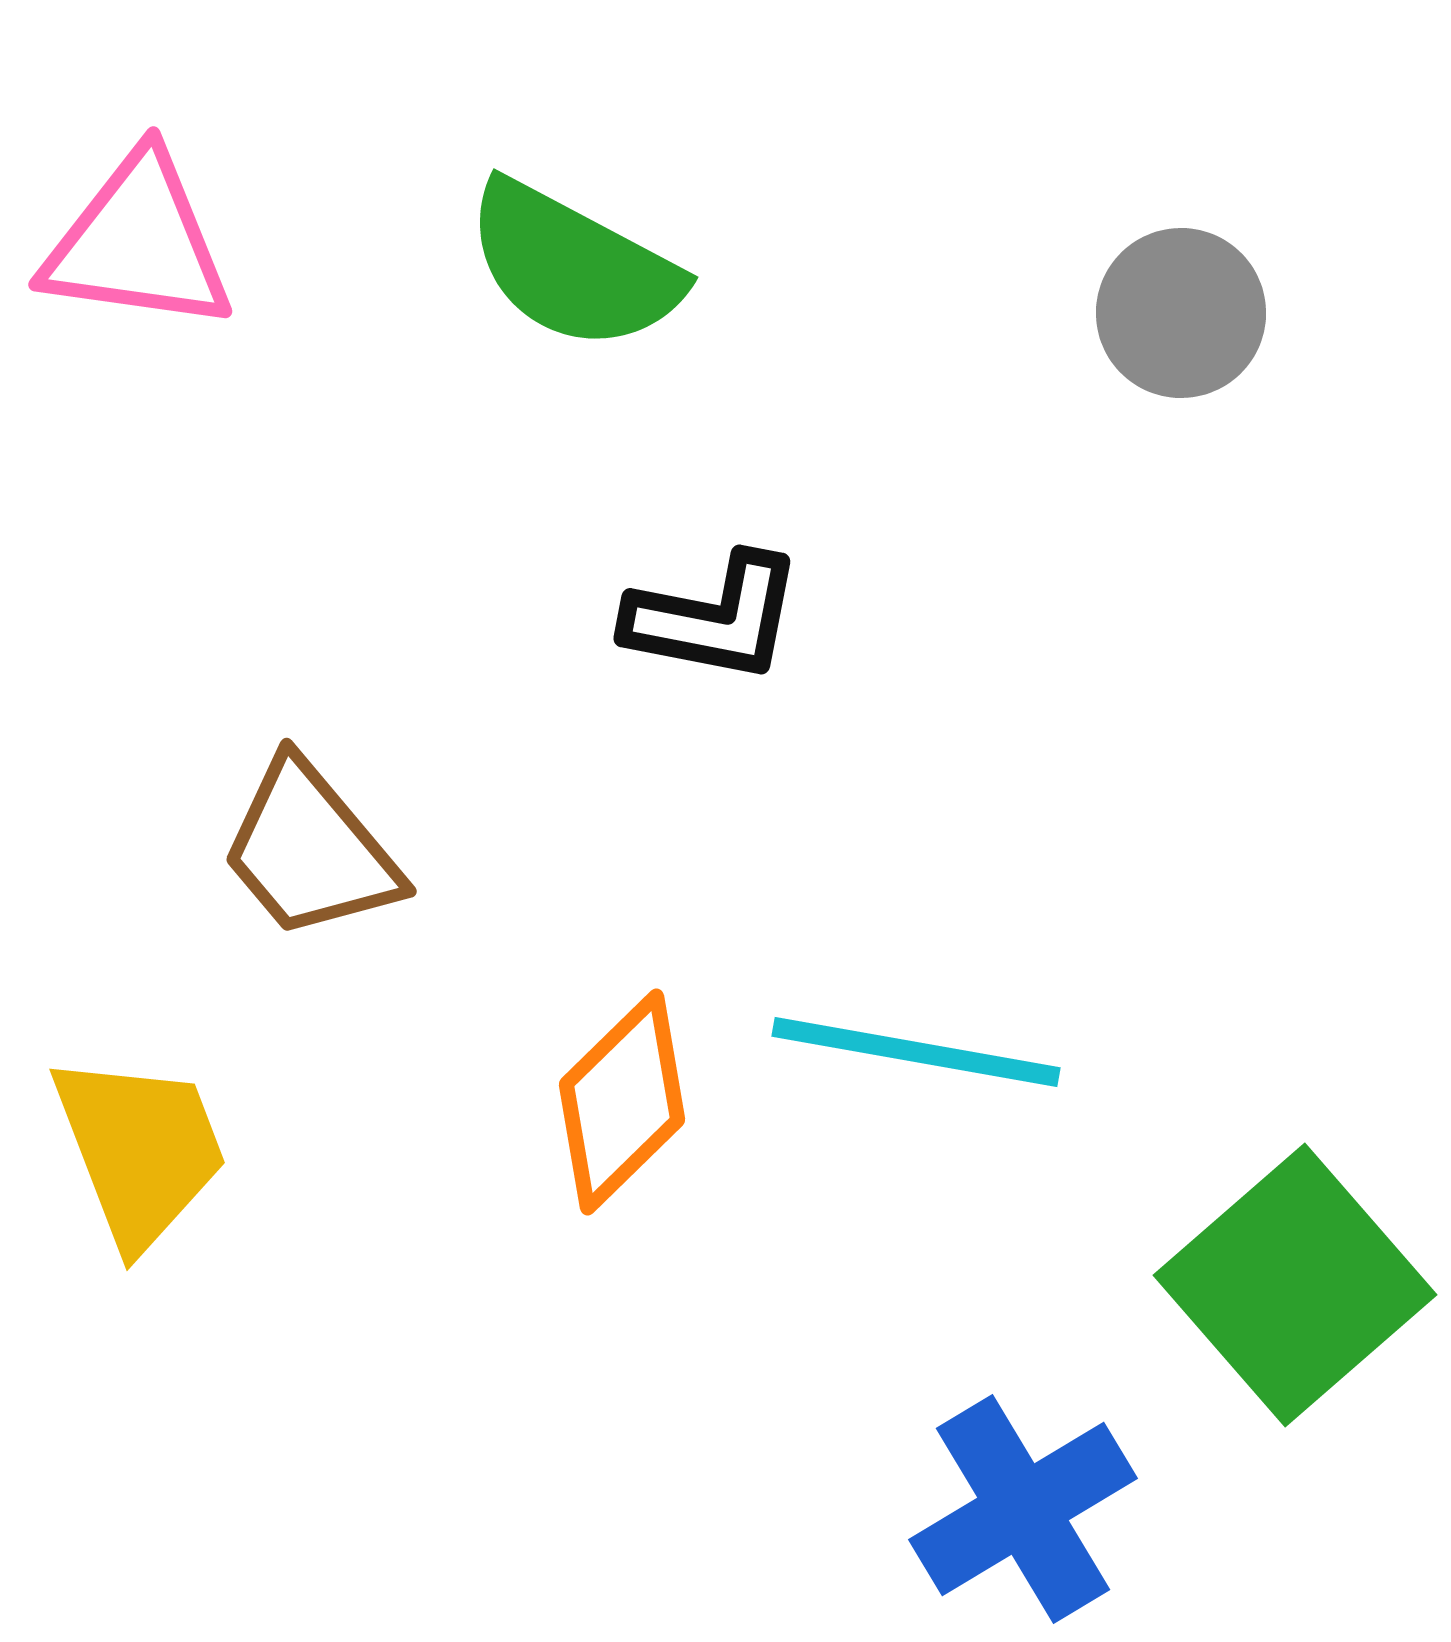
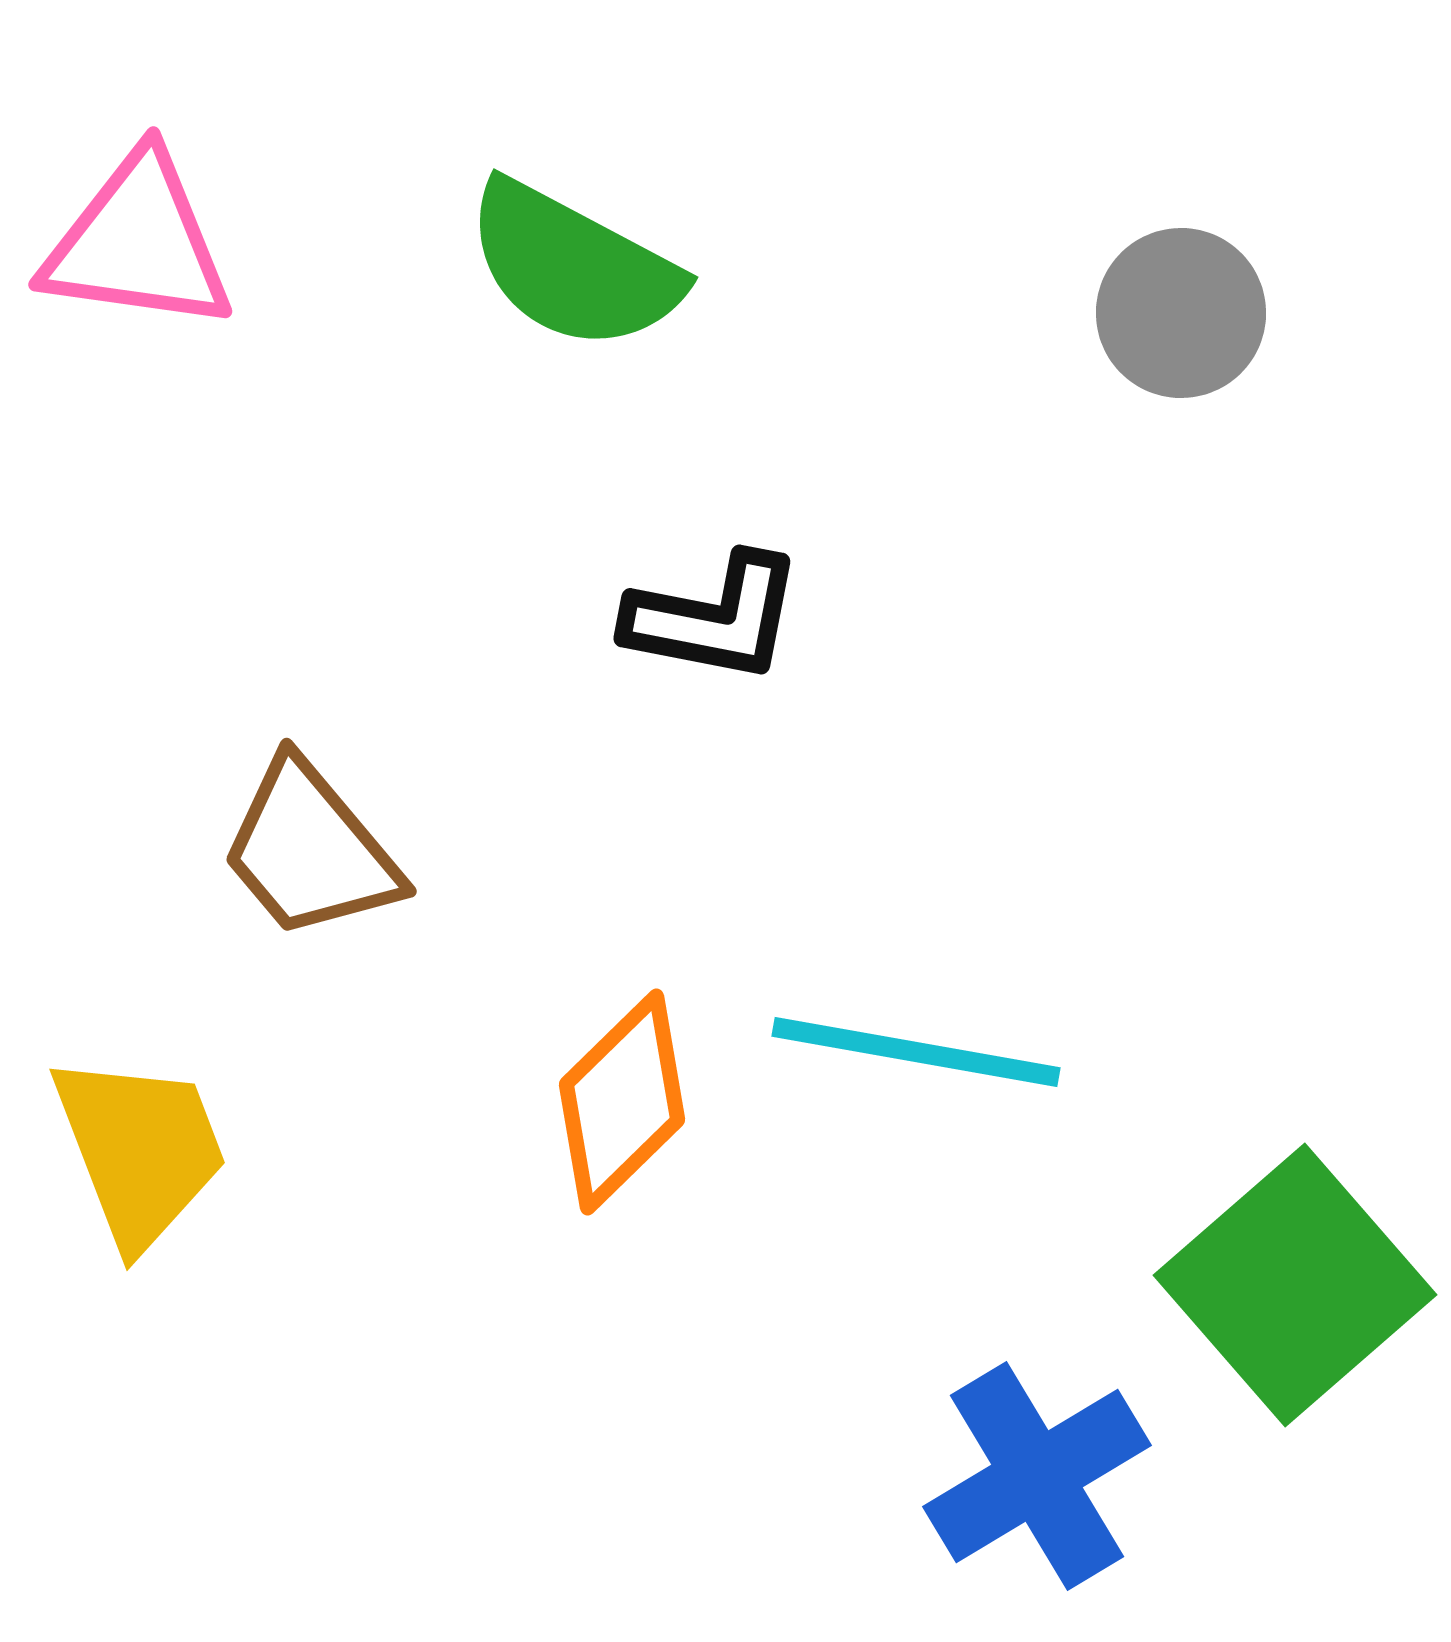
blue cross: moved 14 px right, 33 px up
